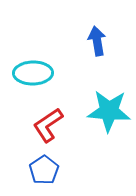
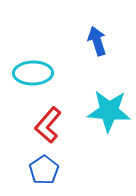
blue arrow: rotated 8 degrees counterclockwise
red L-shape: rotated 15 degrees counterclockwise
